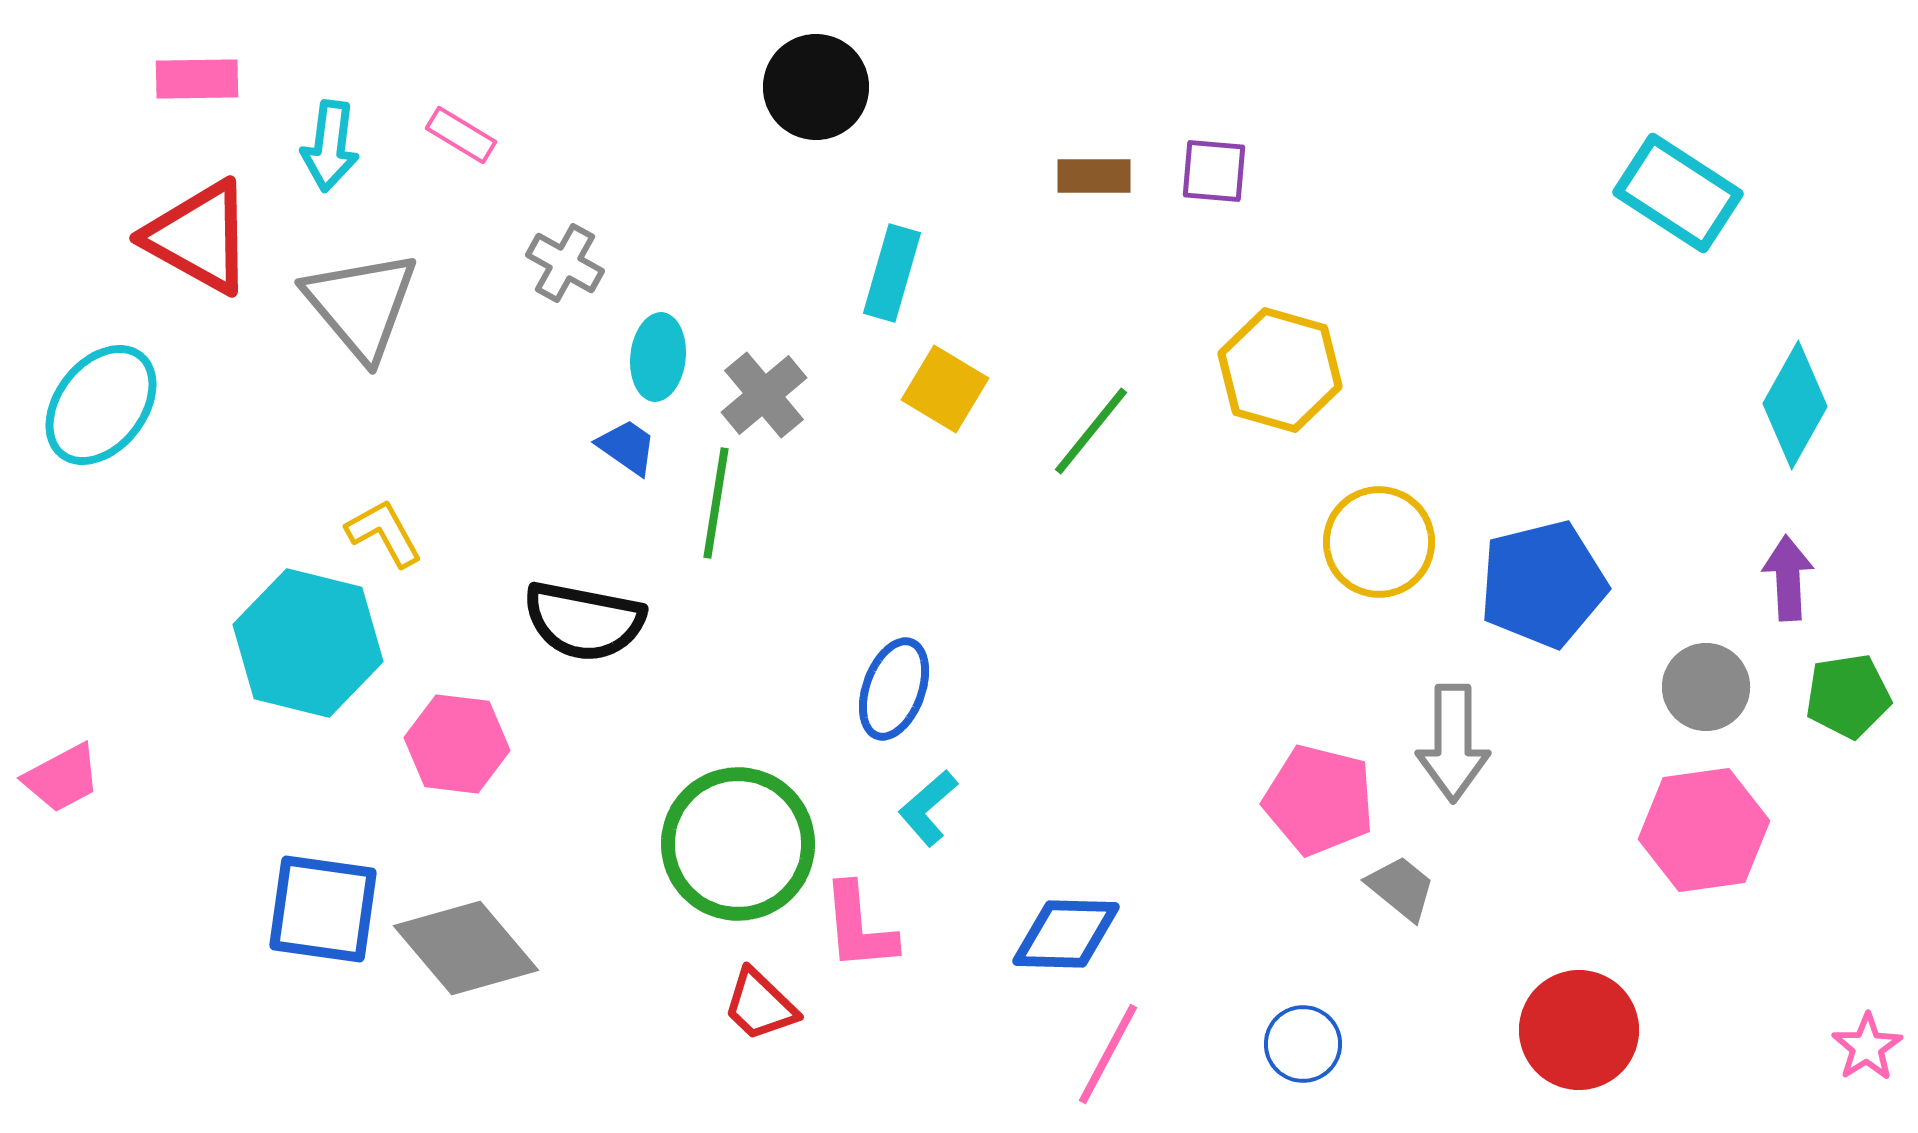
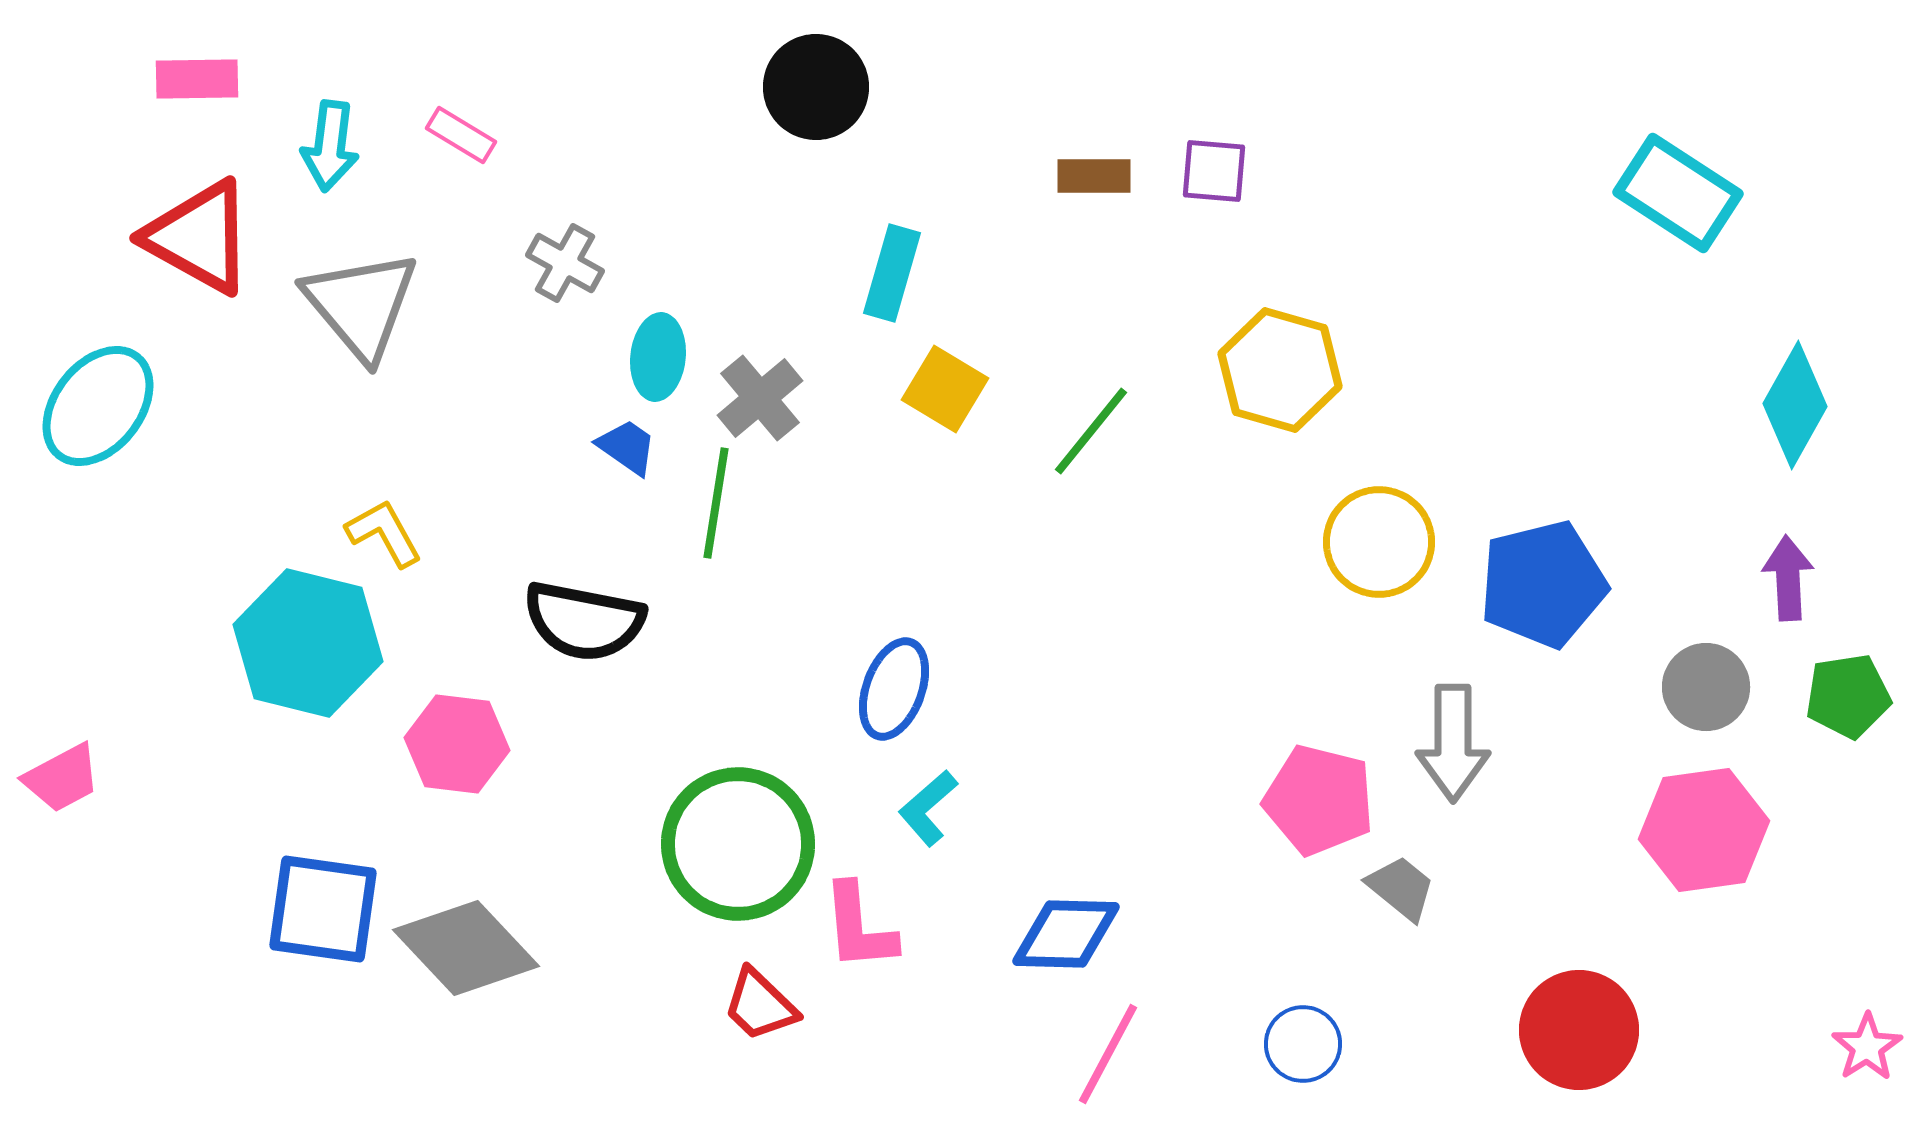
gray cross at (764, 395): moved 4 px left, 3 px down
cyan ellipse at (101, 405): moved 3 px left, 1 px down
gray diamond at (466, 948): rotated 3 degrees counterclockwise
